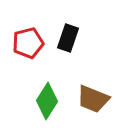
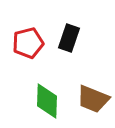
black rectangle: moved 1 px right
green diamond: rotated 30 degrees counterclockwise
